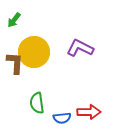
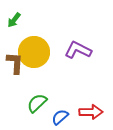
purple L-shape: moved 2 px left, 2 px down
green semicircle: rotated 55 degrees clockwise
red arrow: moved 2 px right
blue semicircle: moved 2 px left, 1 px up; rotated 144 degrees clockwise
